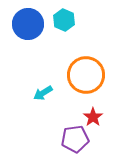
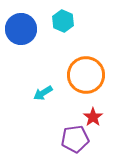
cyan hexagon: moved 1 px left, 1 px down
blue circle: moved 7 px left, 5 px down
